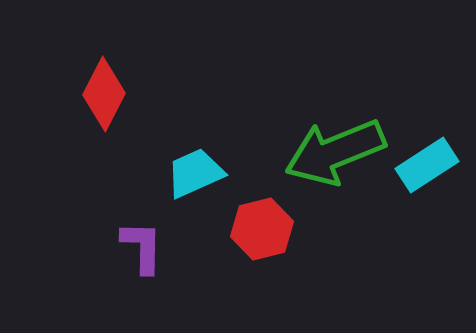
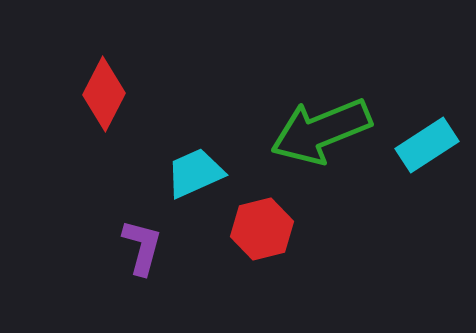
green arrow: moved 14 px left, 21 px up
cyan rectangle: moved 20 px up
purple L-shape: rotated 14 degrees clockwise
